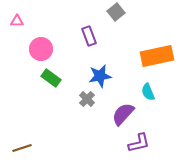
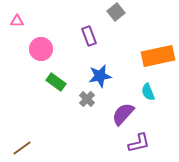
orange rectangle: moved 1 px right
green rectangle: moved 5 px right, 4 px down
brown line: rotated 18 degrees counterclockwise
